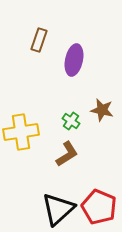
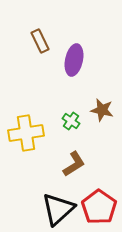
brown rectangle: moved 1 px right, 1 px down; rotated 45 degrees counterclockwise
yellow cross: moved 5 px right, 1 px down
brown L-shape: moved 7 px right, 10 px down
red pentagon: rotated 12 degrees clockwise
